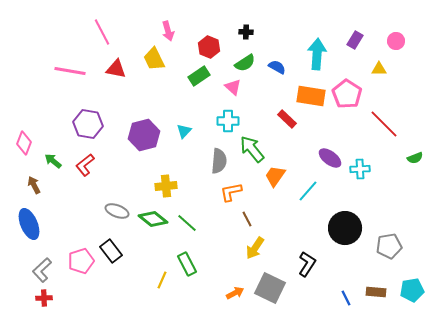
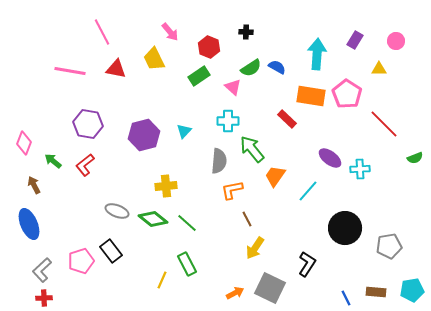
pink arrow at (168, 31): moved 2 px right, 1 px down; rotated 24 degrees counterclockwise
green semicircle at (245, 63): moved 6 px right, 5 px down
orange L-shape at (231, 192): moved 1 px right, 2 px up
